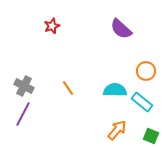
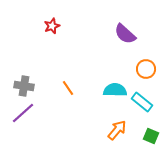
purple semicircle: moved 4 px right, 5 px down
orange circle: moved 2 px up
gray cross: rotated 18 degrees counterclockwise
purple line: moved 1 px up; rotated 20 degrees clockwise
